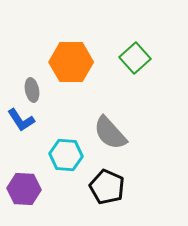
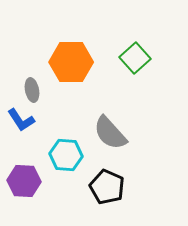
purple hexagon: moved 8 px up
